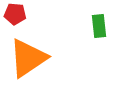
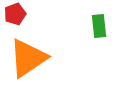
red pentagon: rotated 25 degrees counterclockwise
